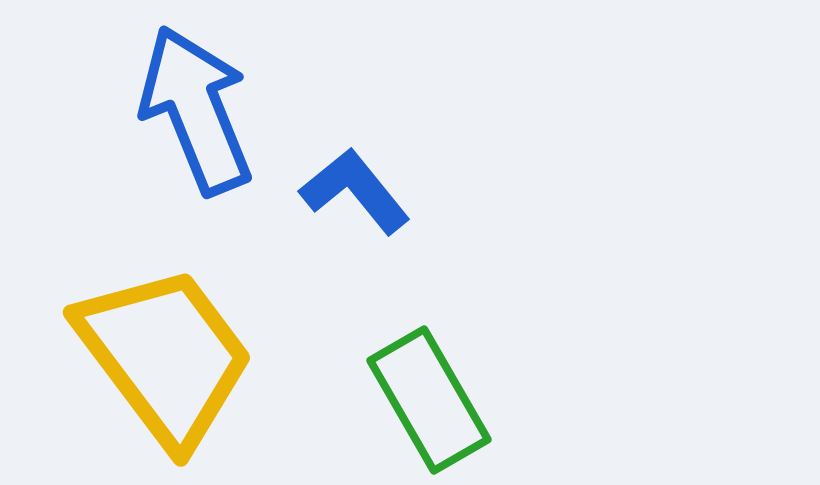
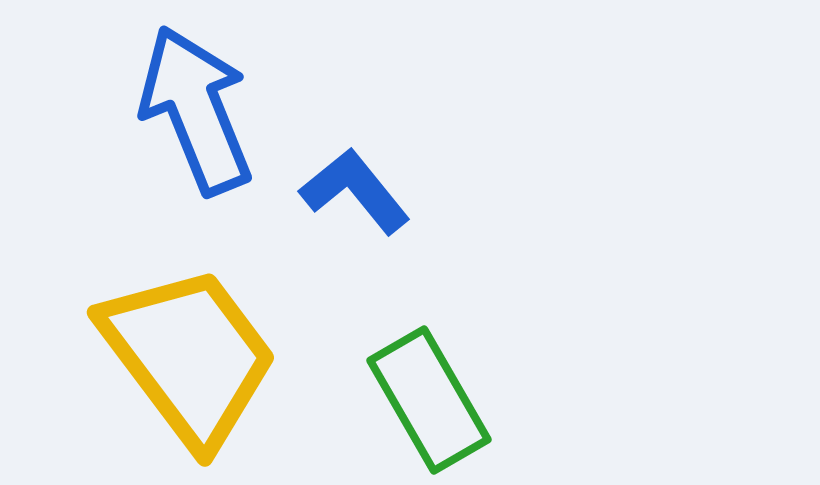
yellow trapezoid: moved 24 px right
